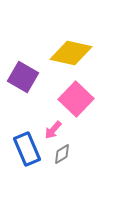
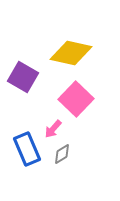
pink arrow: moved 1 px up
